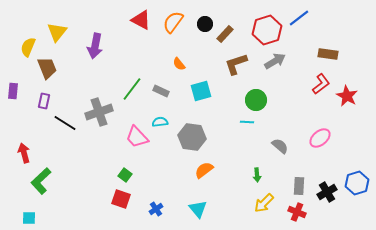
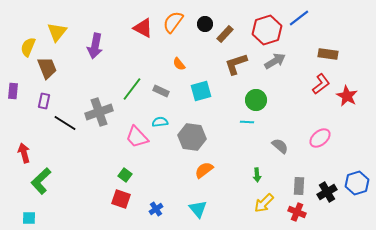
red triangle at (141, 20): moved 2 px right, 8 px down
